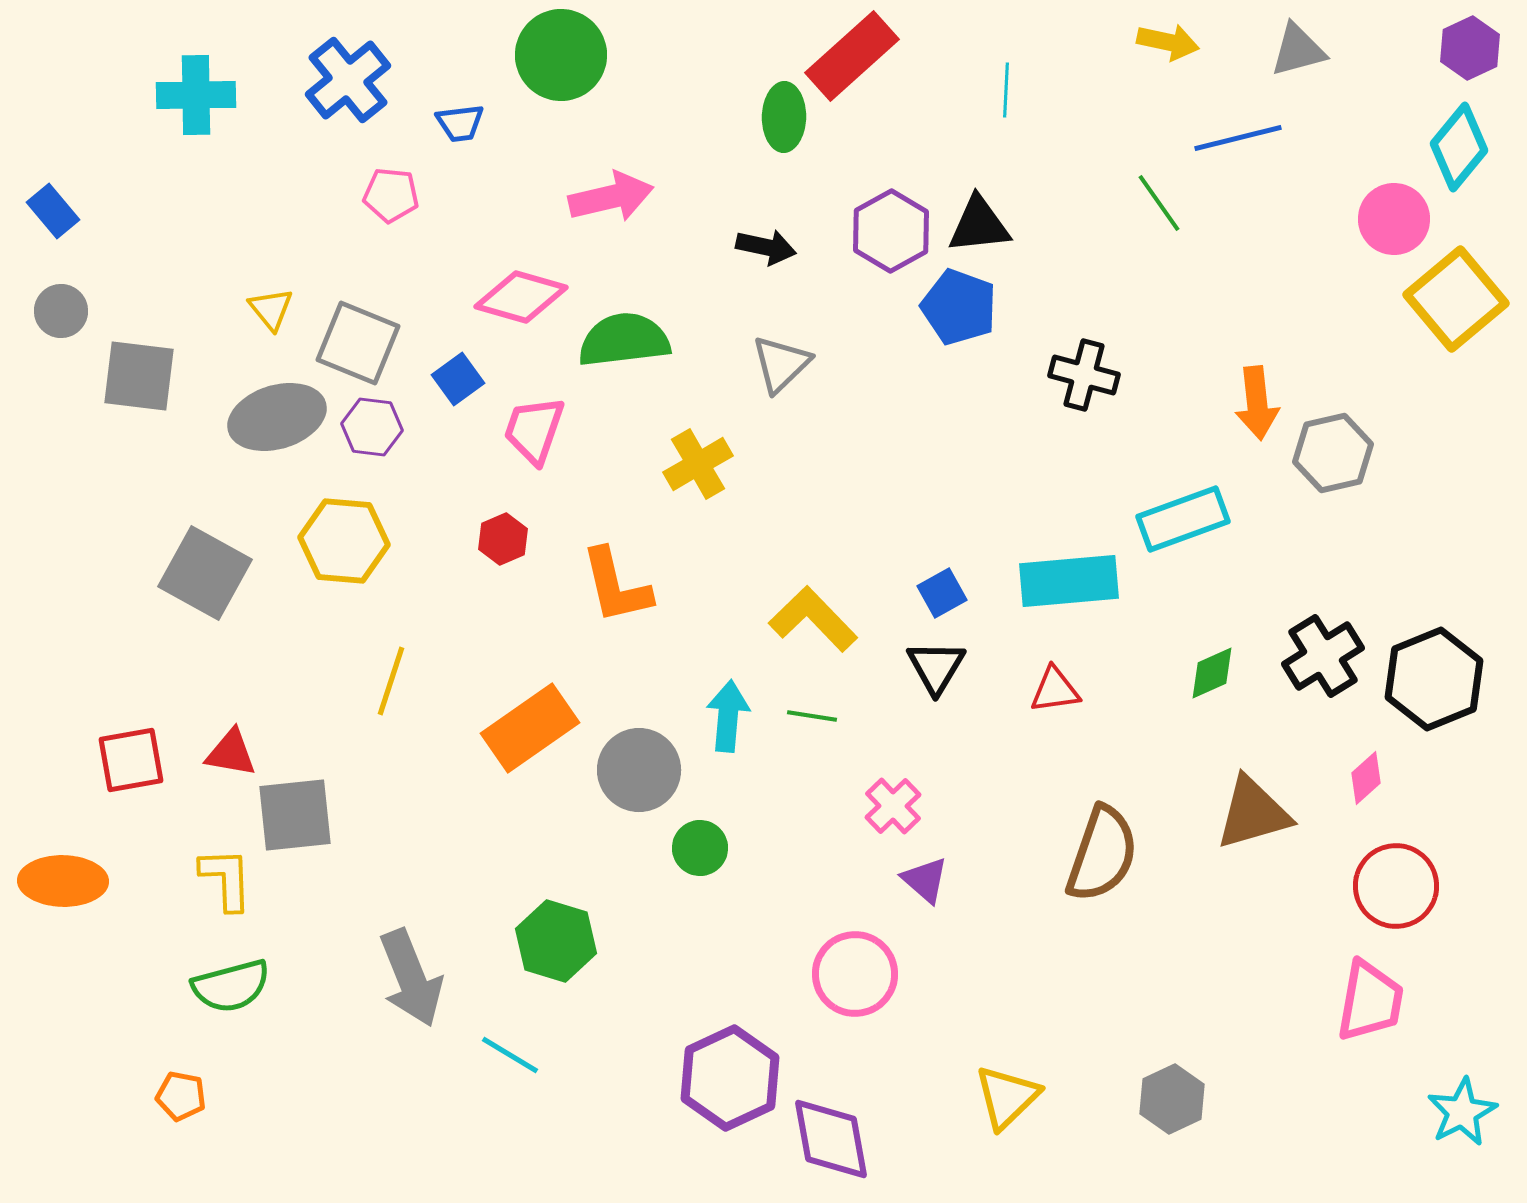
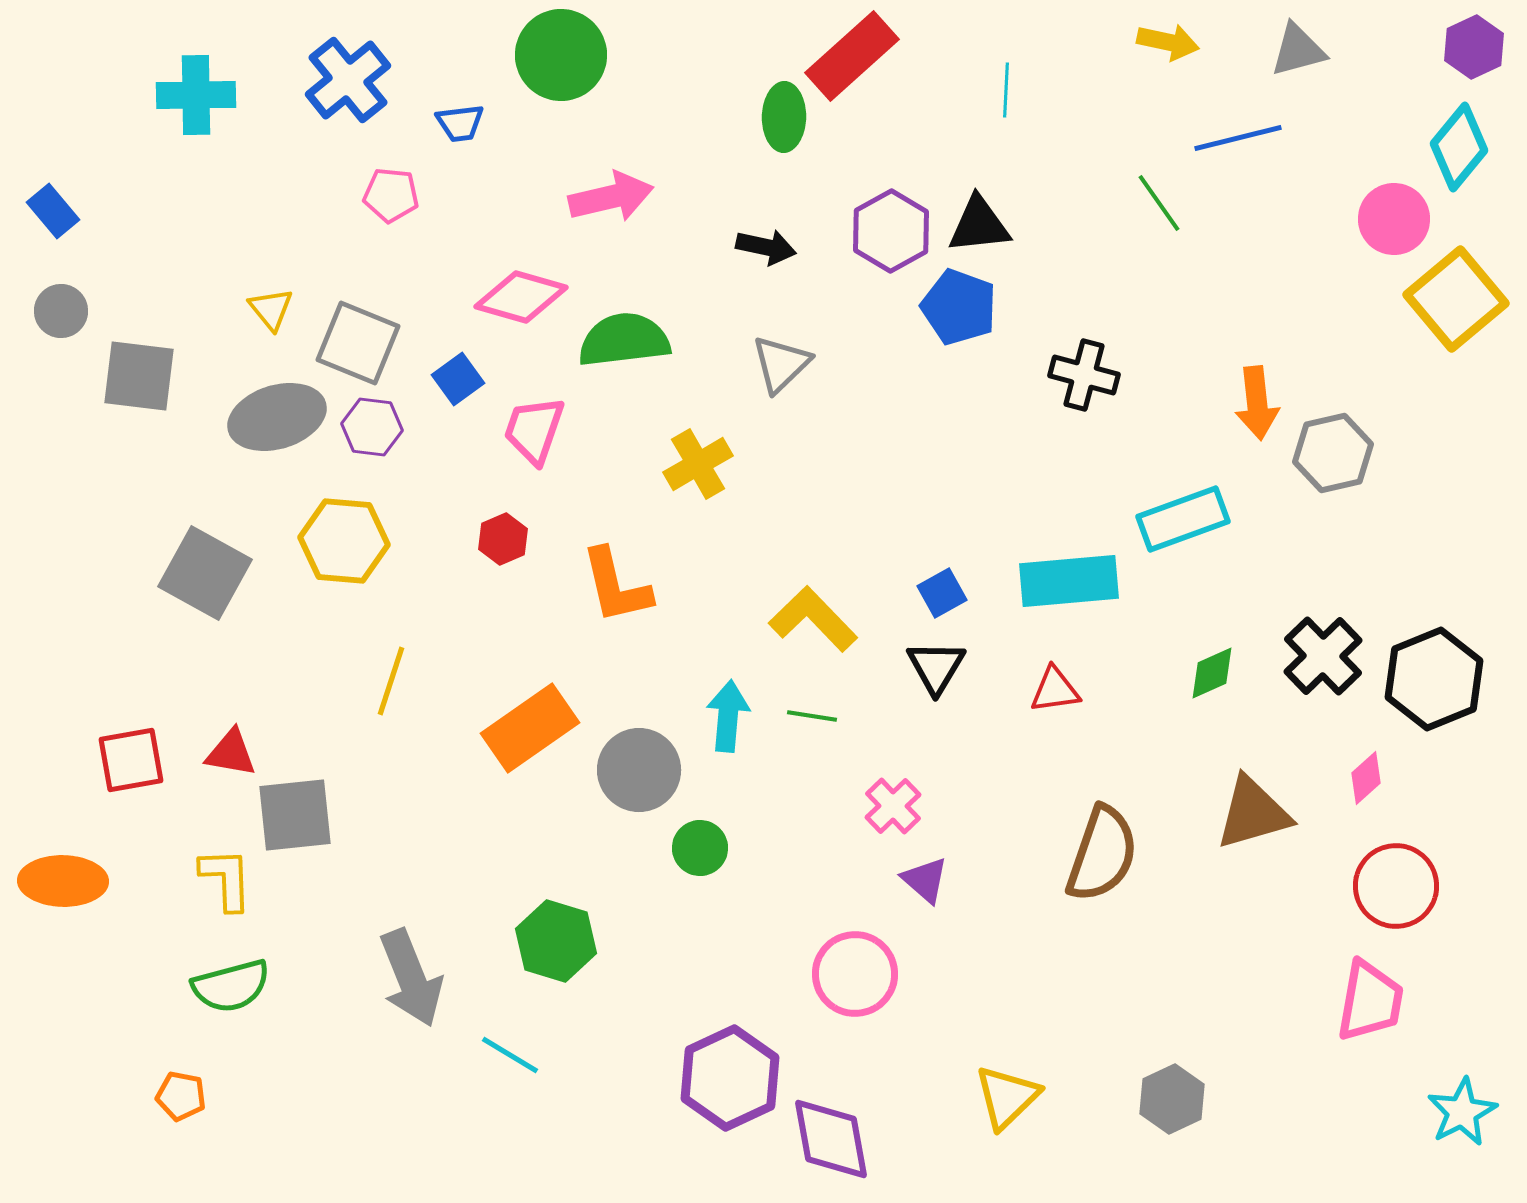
purple hexagon at (1470, 48): moved 4 px right, 1 px up
black cross at (1323, 656): rotated 12 degrees counterclockwise
